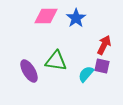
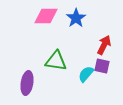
purple ellipse: moved 2 px left, 12 px down; rotated 40 degrees clockwise
